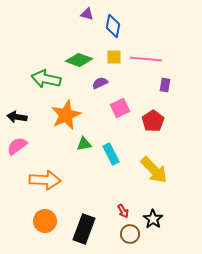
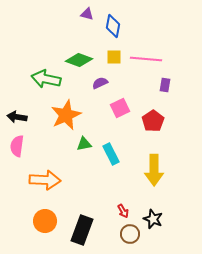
pink semicircle: rotated 45 degrees counterclockwise
yellow arrow: rotated 44 degrees clockwise
black star: rotated 12 degrees counterclockwise
black rectangle: moved 2 px left, 1 px down
